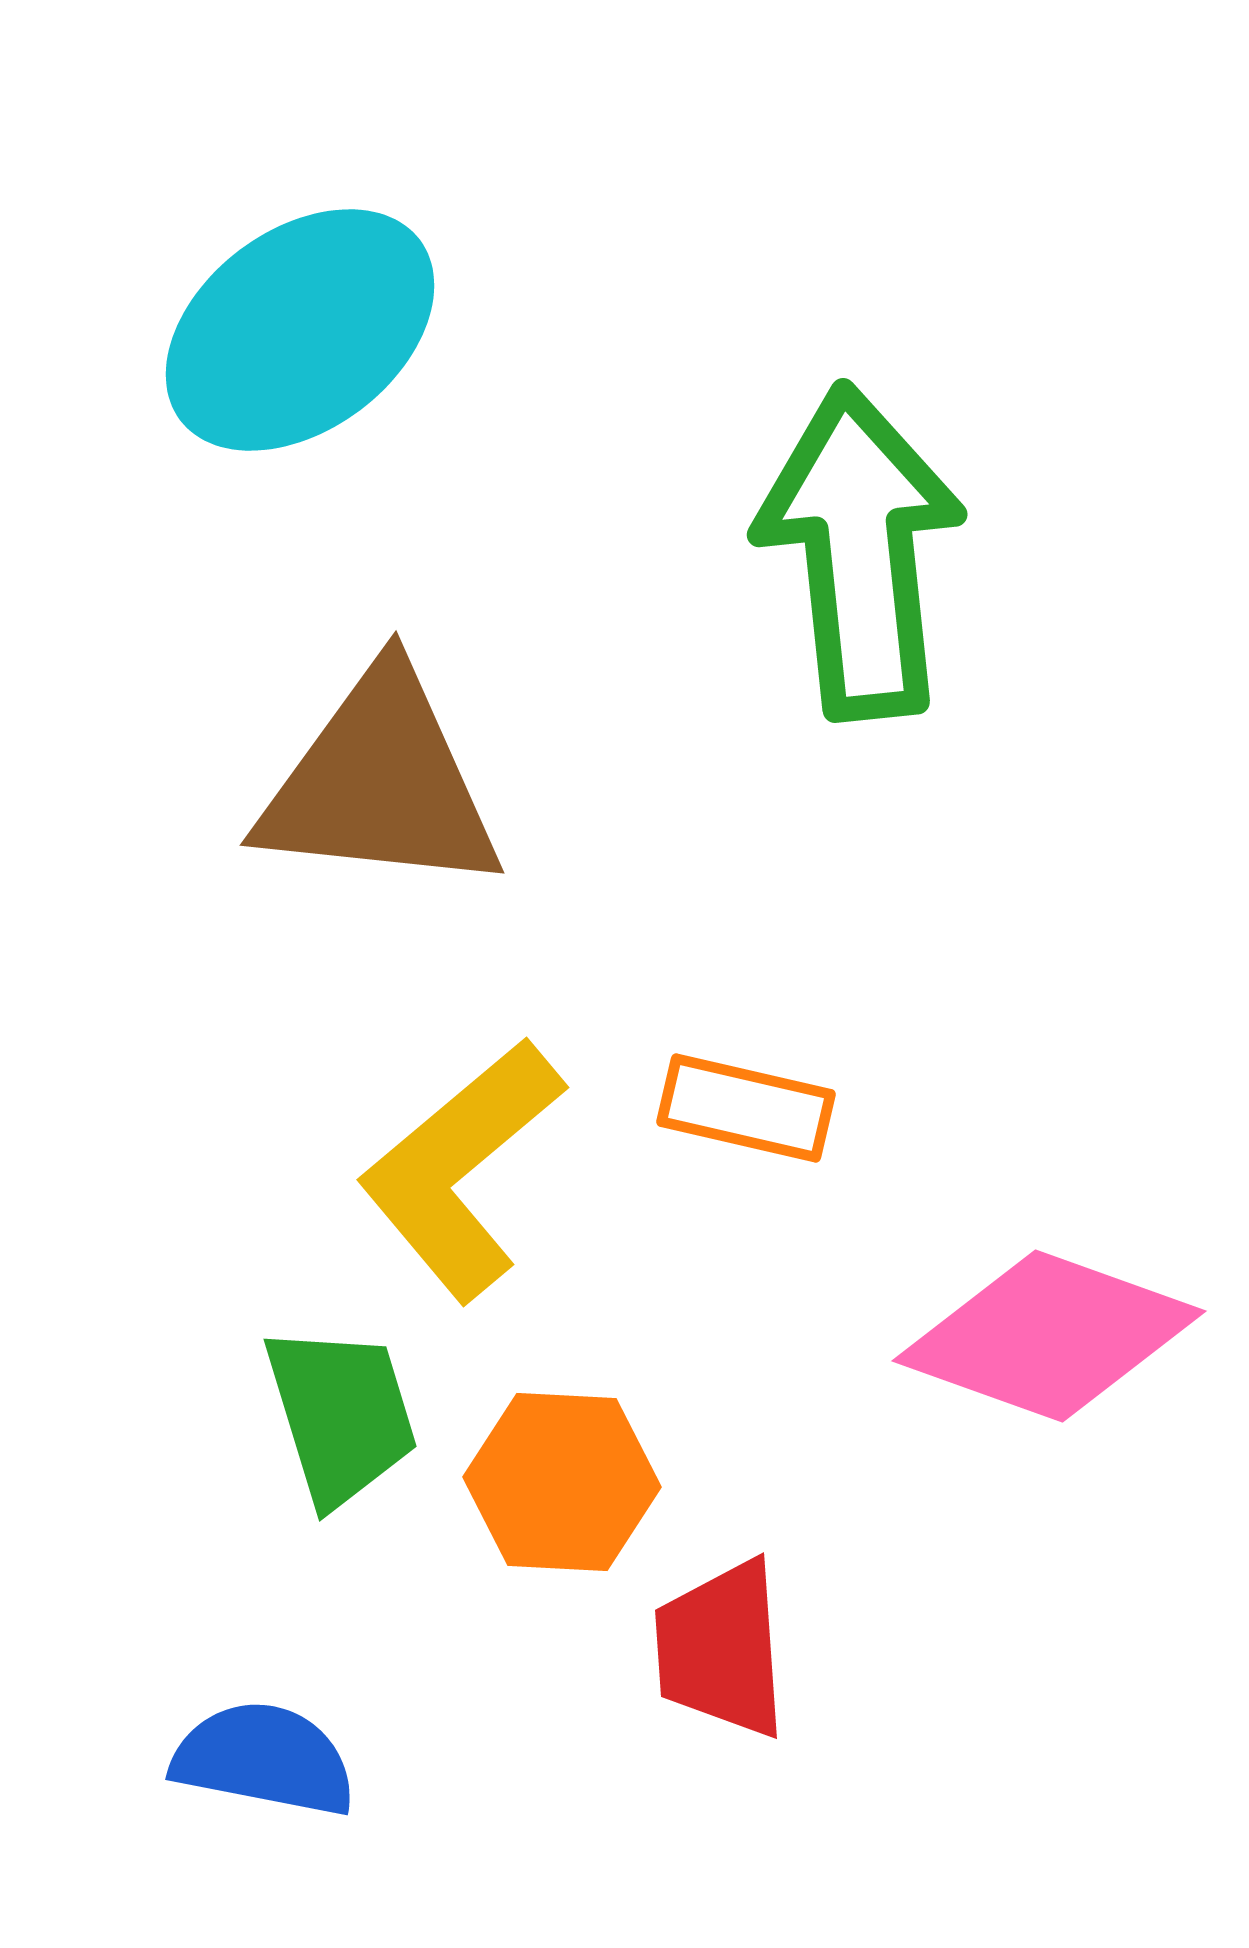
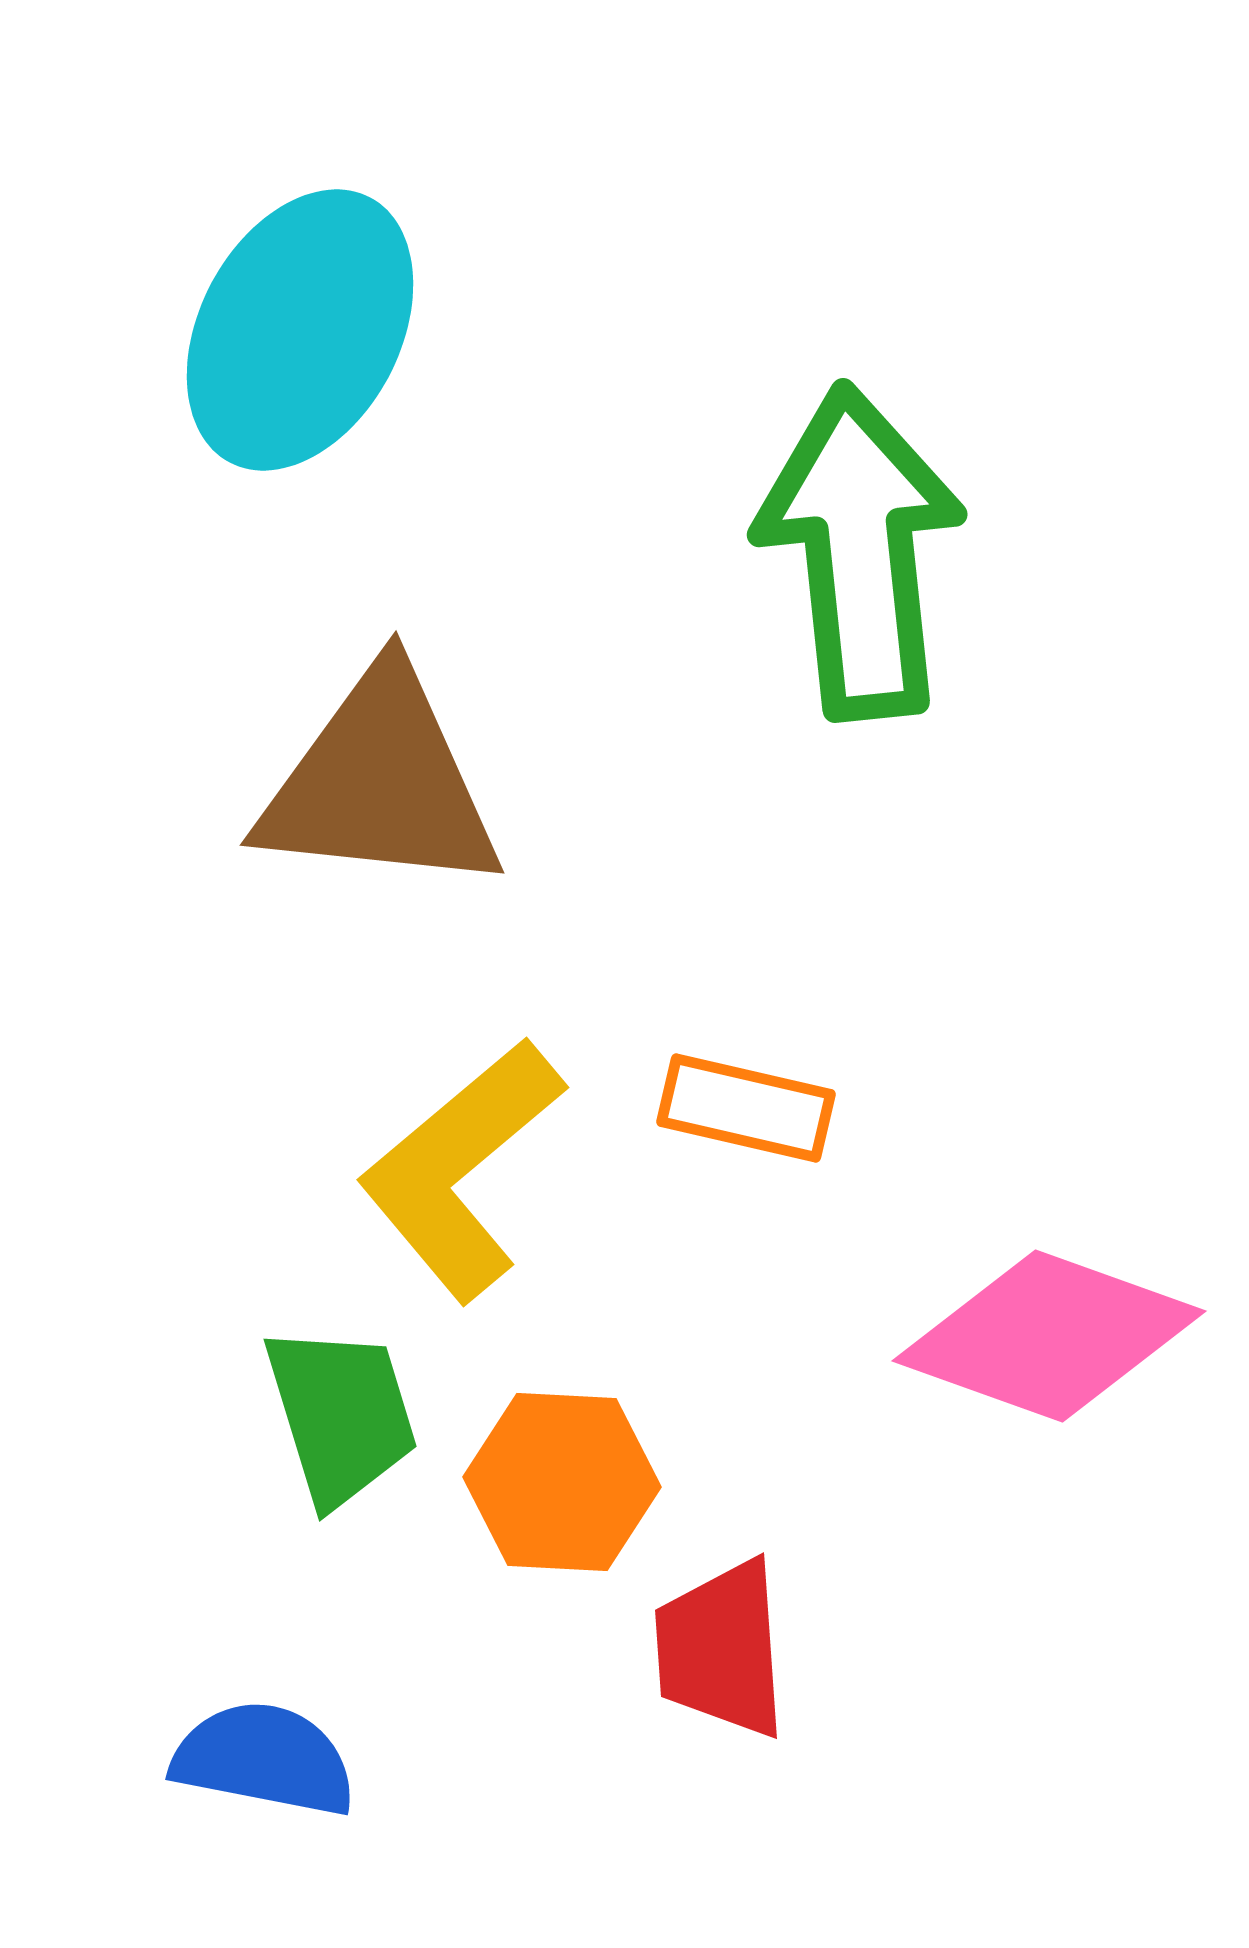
cyan ellipse: rotated 25 degrees counterclockwise
